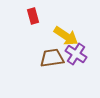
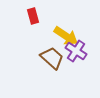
purple cross: moved 3 px up
brown trapezoid: rotated 50 degrees clockwise
